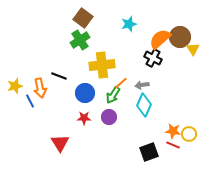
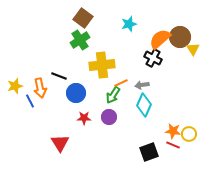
orange line: rotated 16 degrees clockwise
blue circle: moved 9 px left
